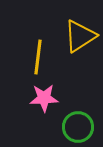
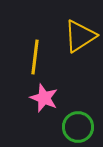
yellow line: moved 3 px left
pink star: rotated 24 degrees clockwise
